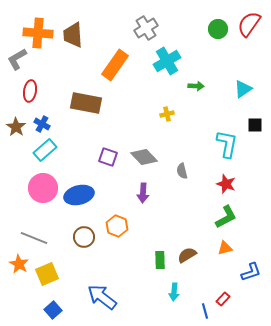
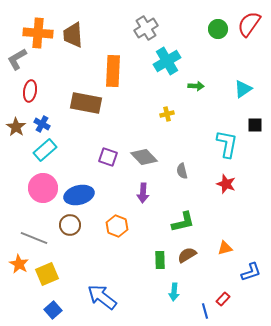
orange rectangle: moved 2 px left, 6 px down; rotated 32 degrees counterclockwise
green L-shape: moved 43 px left, 5 px down; rotated 15 degrees clockwise
brown circle: moved 14 px left, 12 px up
